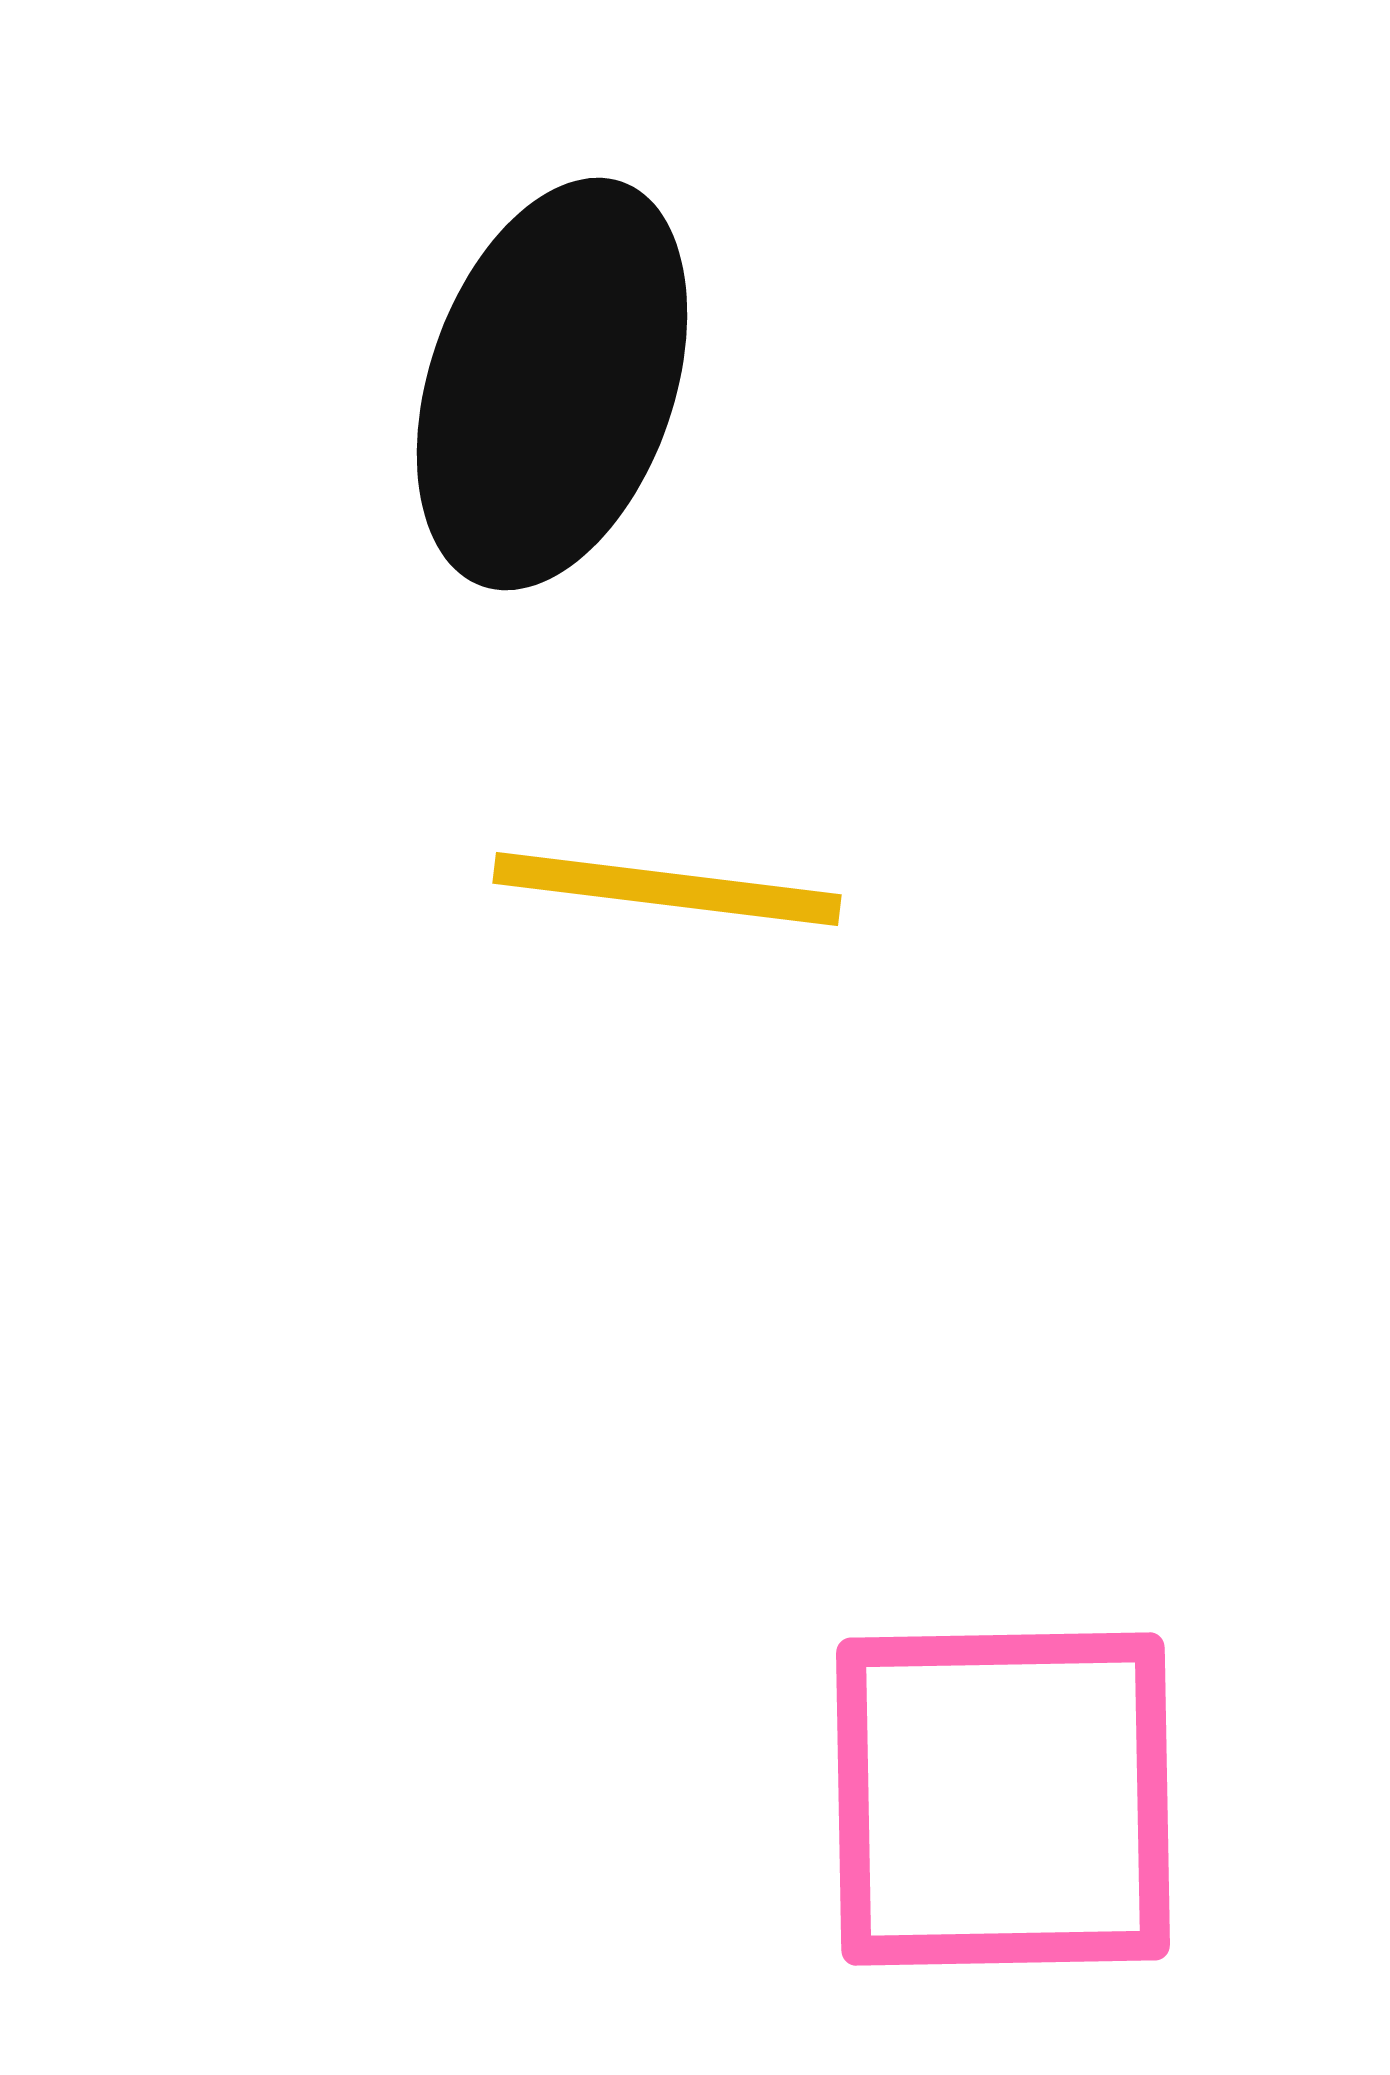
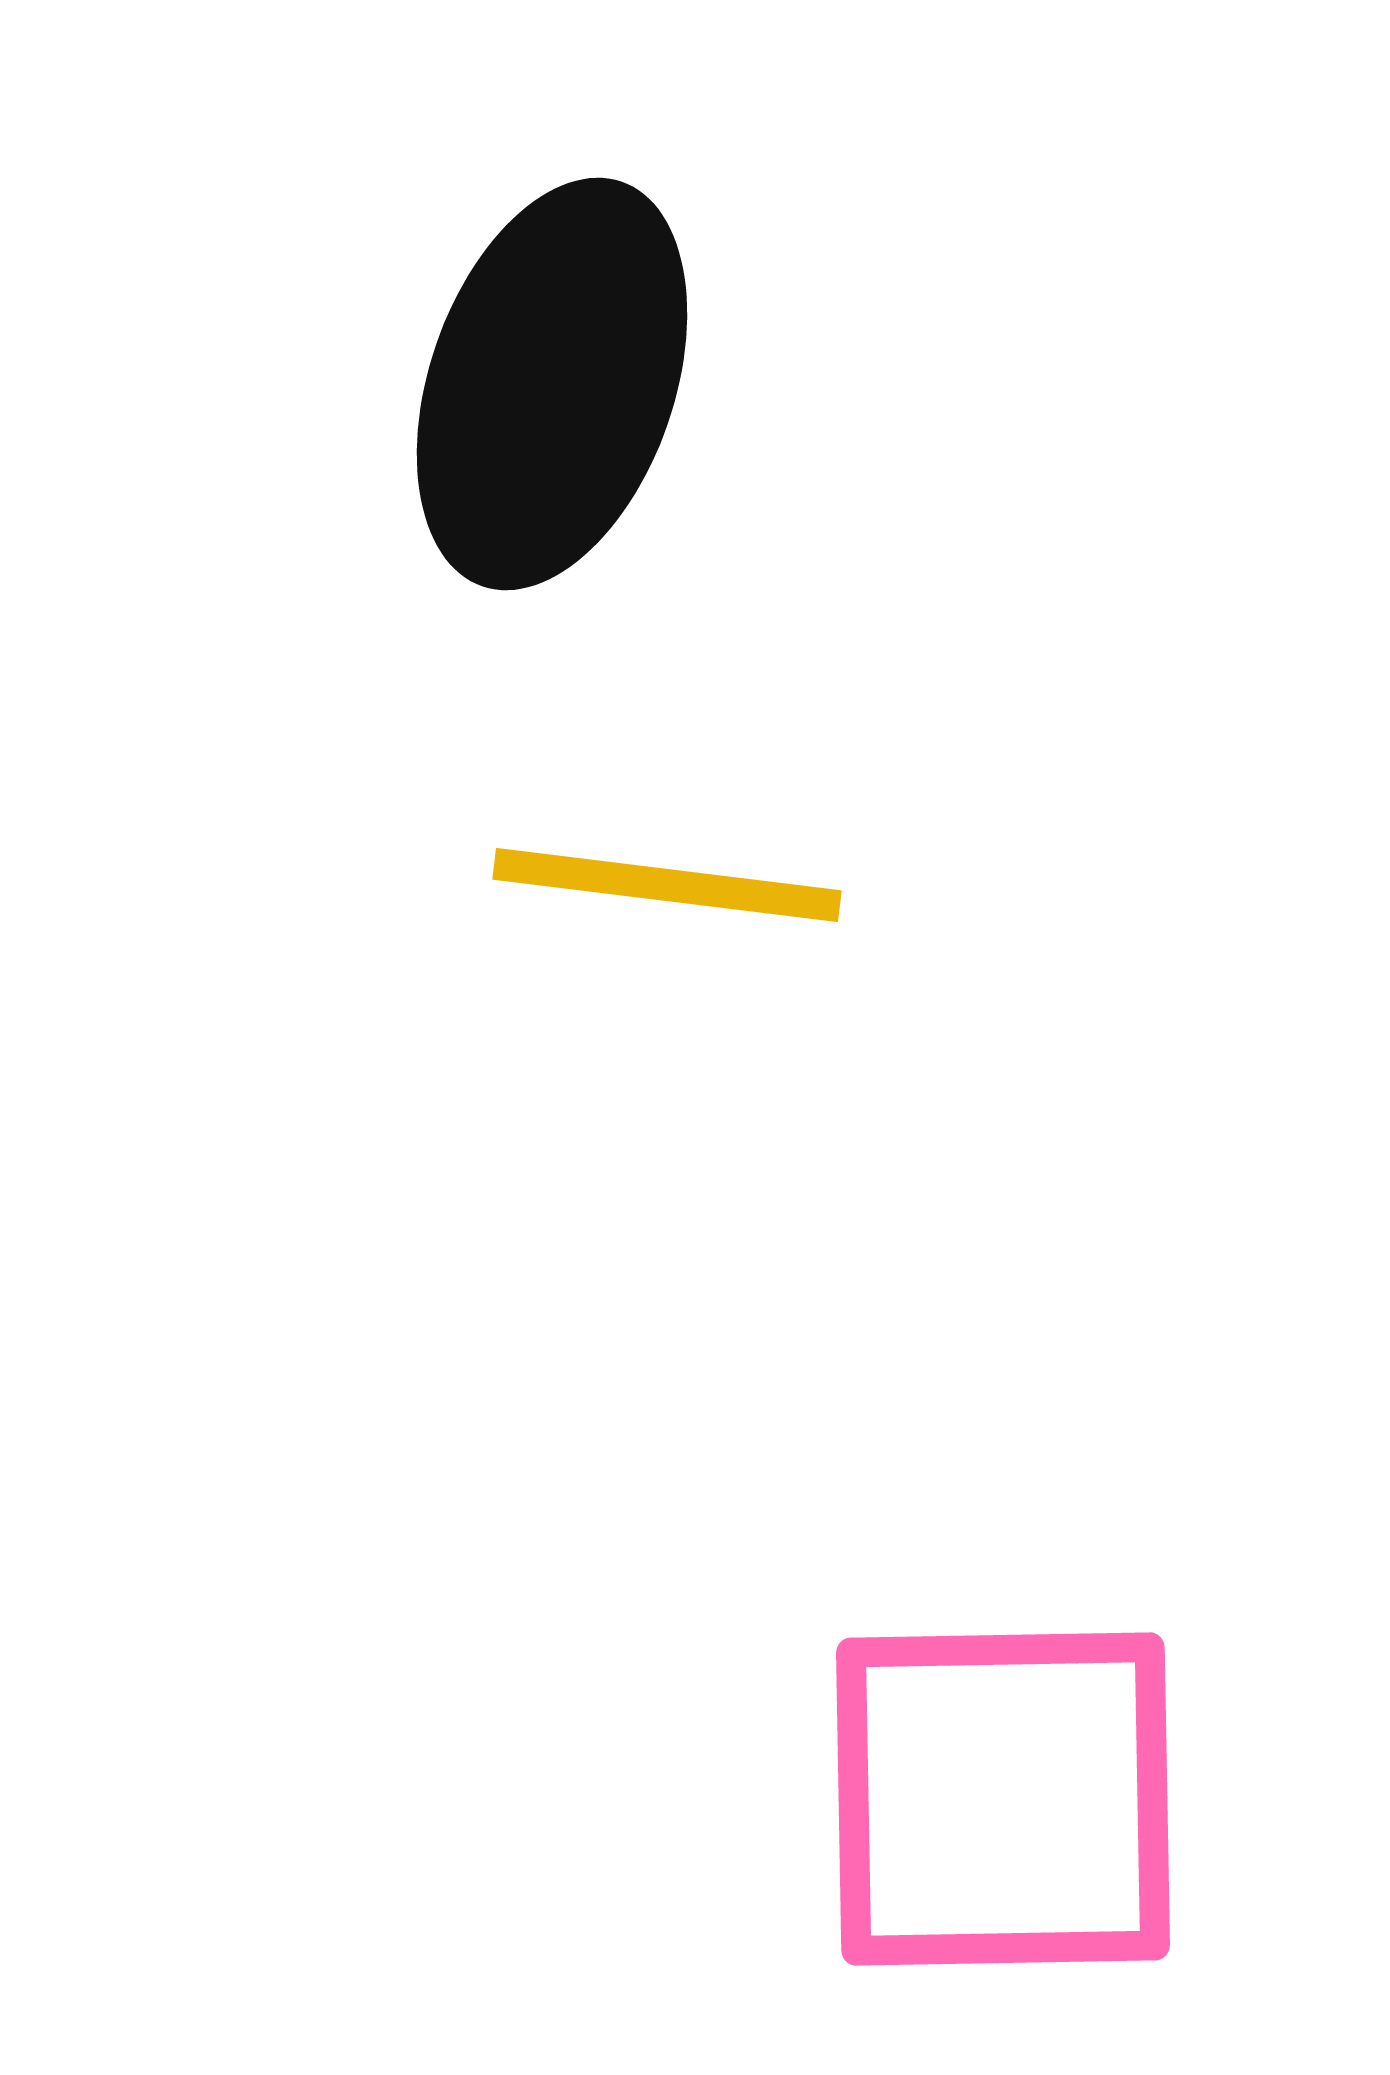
yellow line: moved 4 px up
